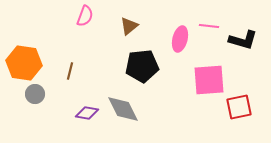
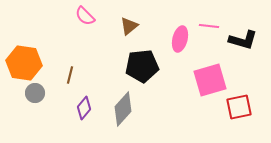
pink semicircle: rotated 115 degrees clockwise
brown line: moved 4 px down
pink square: moved 1 px right; rotated 12 degrees counterclockwise
gray circle: moved 1 px up
gray diamond: rotated 68 degrees clockwise
purple diamond: moved 3 px left, 5 px up; rotated 60 degrees counterclockwise
